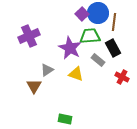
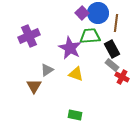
purple square: moved 1 px up
brown line: moved 2 px right, 1 px down
black rectangle: moved 1 px left, 1 px down
gray rectangle: moved 14 px right, 5 px down
green rectangle: moved 10 px right, 4 px up
